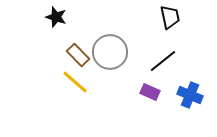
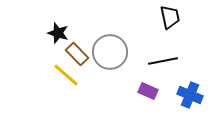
black star: moved 2 px right, 16 px down
brown rectangle: moved 1 px left, 1 px up
black line: rotated 28 degrees clockwise
yellow line: moved 9 px left, 7 px up
purple rectangle: moved 2 px left, 1 px up
